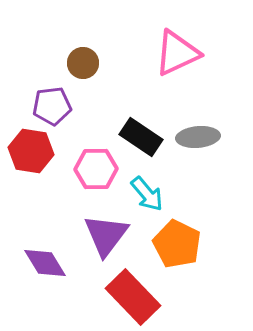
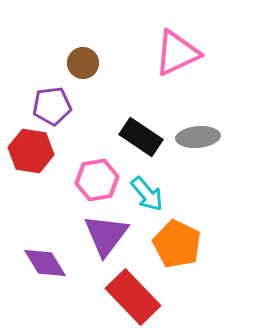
pink hexagon: moved 1 px right, 11 px down; rotated 9 degrees counterclockwise
